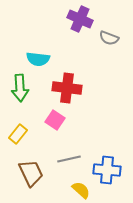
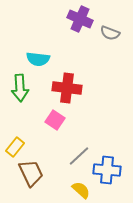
gray semicircle: moved 1 px right, 5 px up
yellow rectangle: moved 3 px left, 13 px down
gray line: moved 10 px right, 3 px up; rotated 30 degrees counterclockwise
